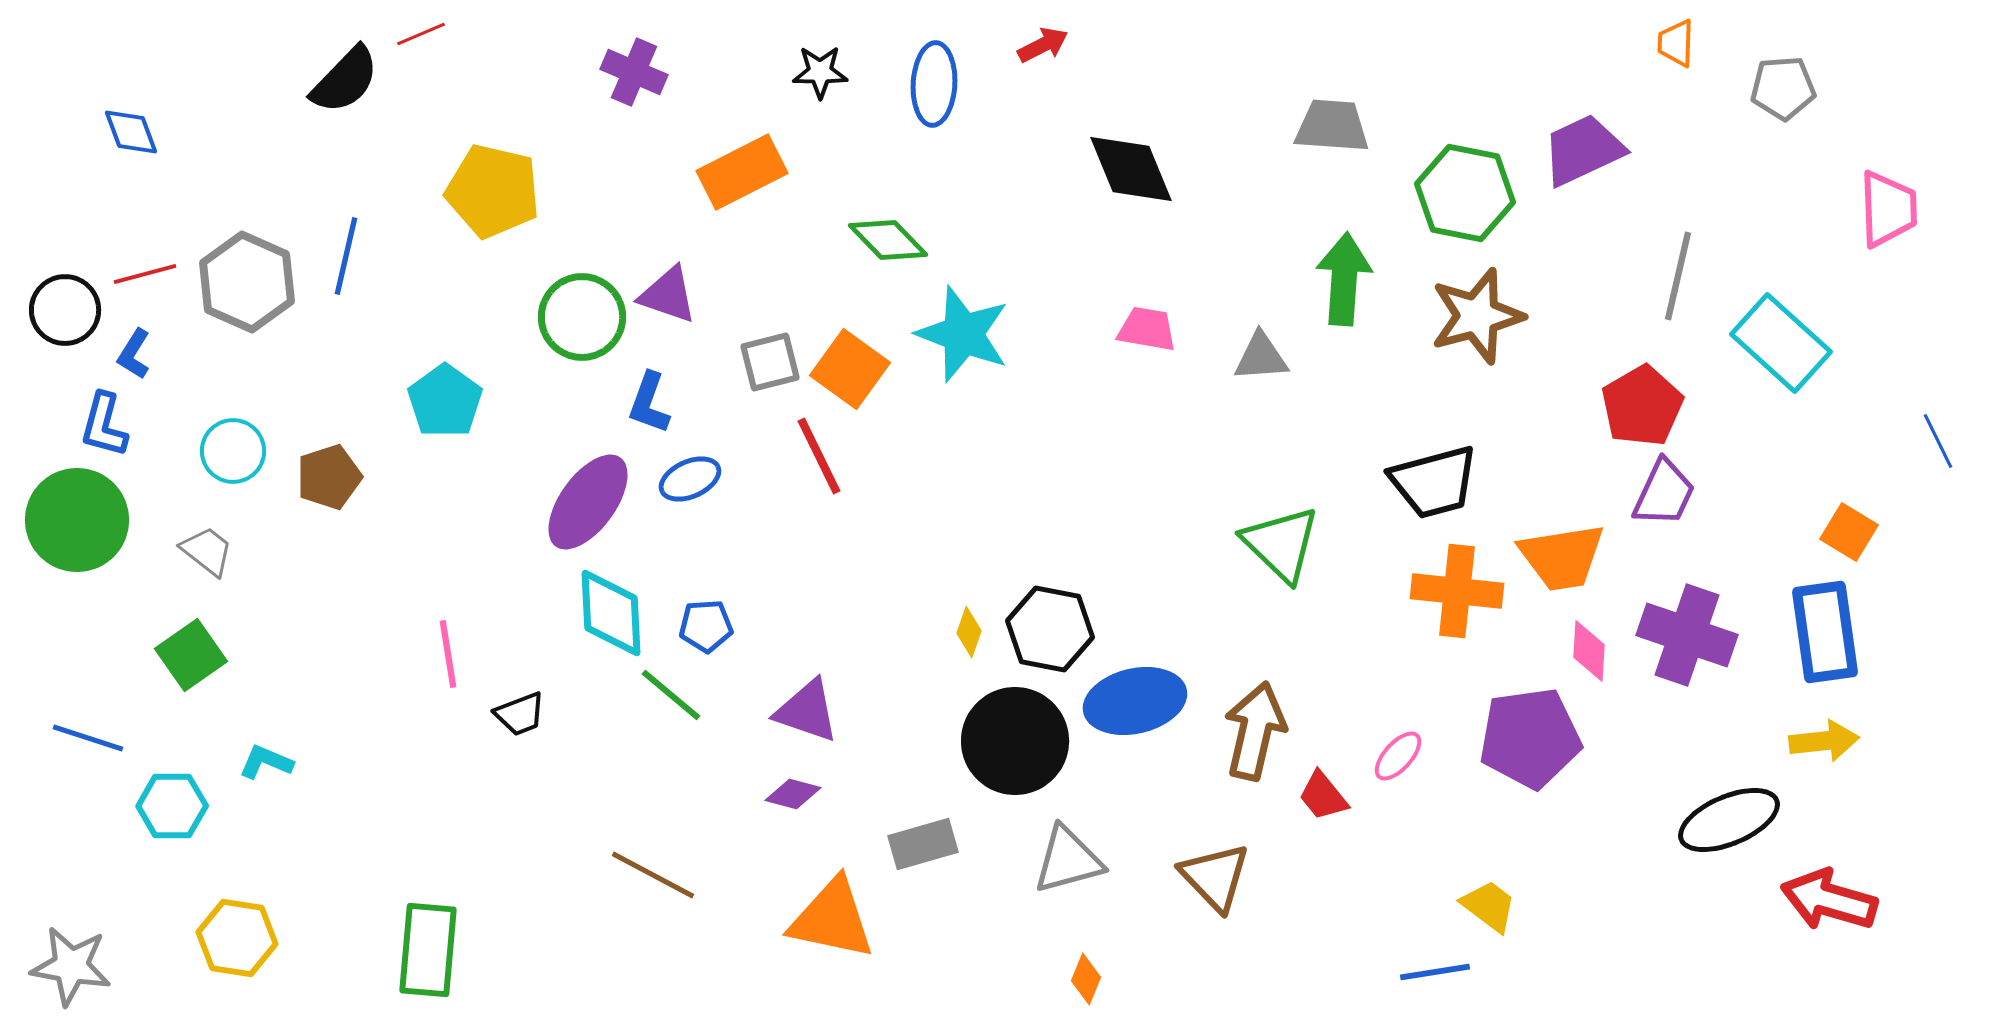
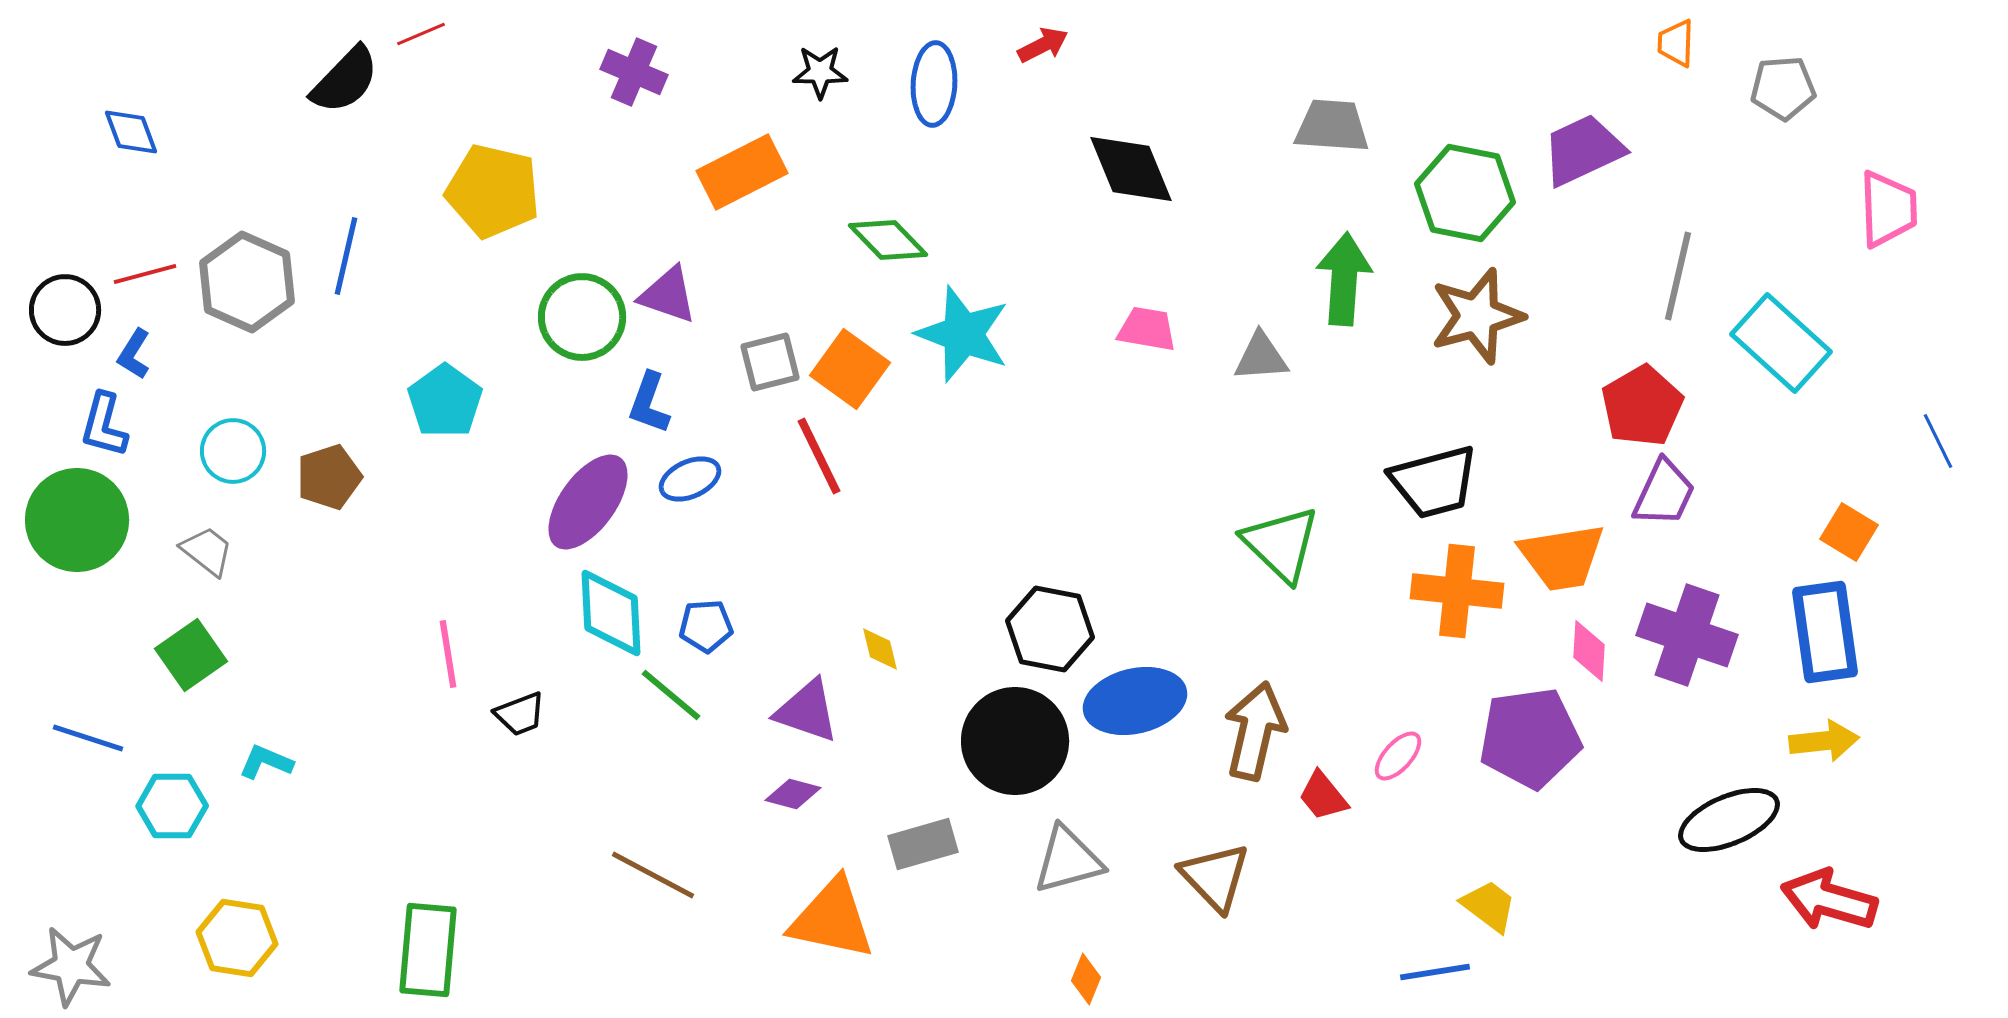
yellow diamond at (969, 632): moved 89 px left, 17 px down; rotated 33 degrees counterclockwise
